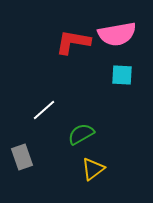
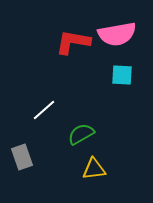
yellow triangle: moved 1 px right; rotated 30 degrees clockwise
